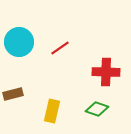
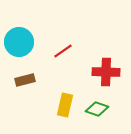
red line: moved 3 px right, 3 px down
brown rectangle: moved 12 px right, 14 px up
yellow rectangle: moved 13 px right, 6 px up
